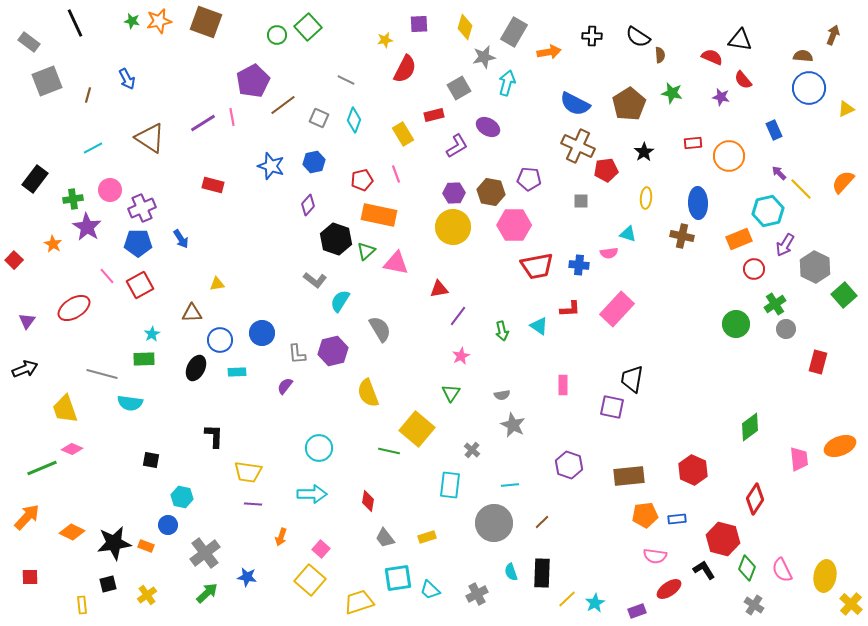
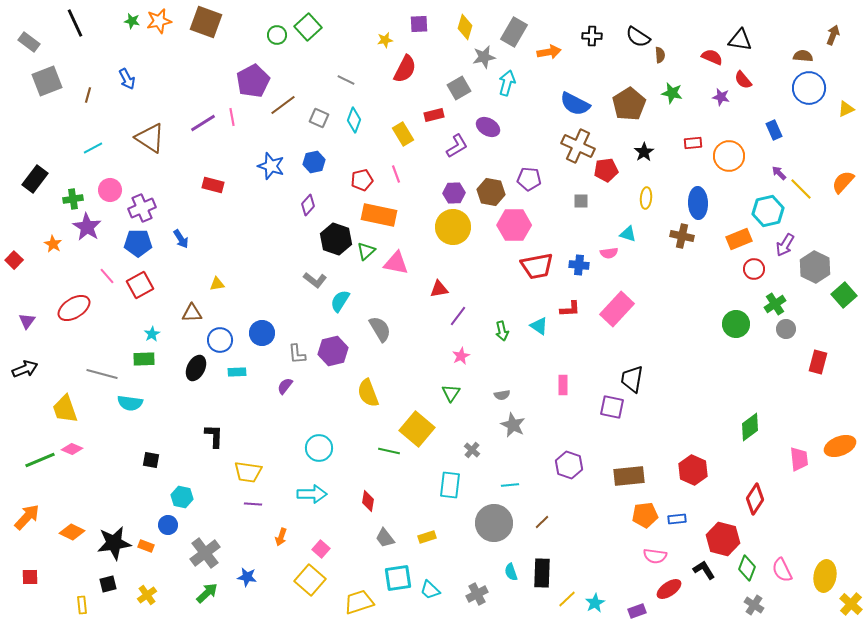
green line at (42, 468): moved 2 px left, 8 px up
